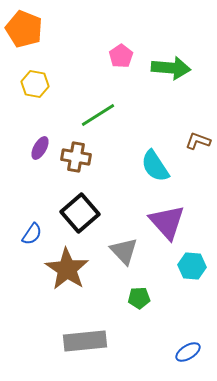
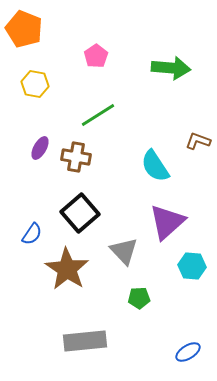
pink pentagon: moved 25 px left
purple triangle: rotated 30 degrees clockwise
